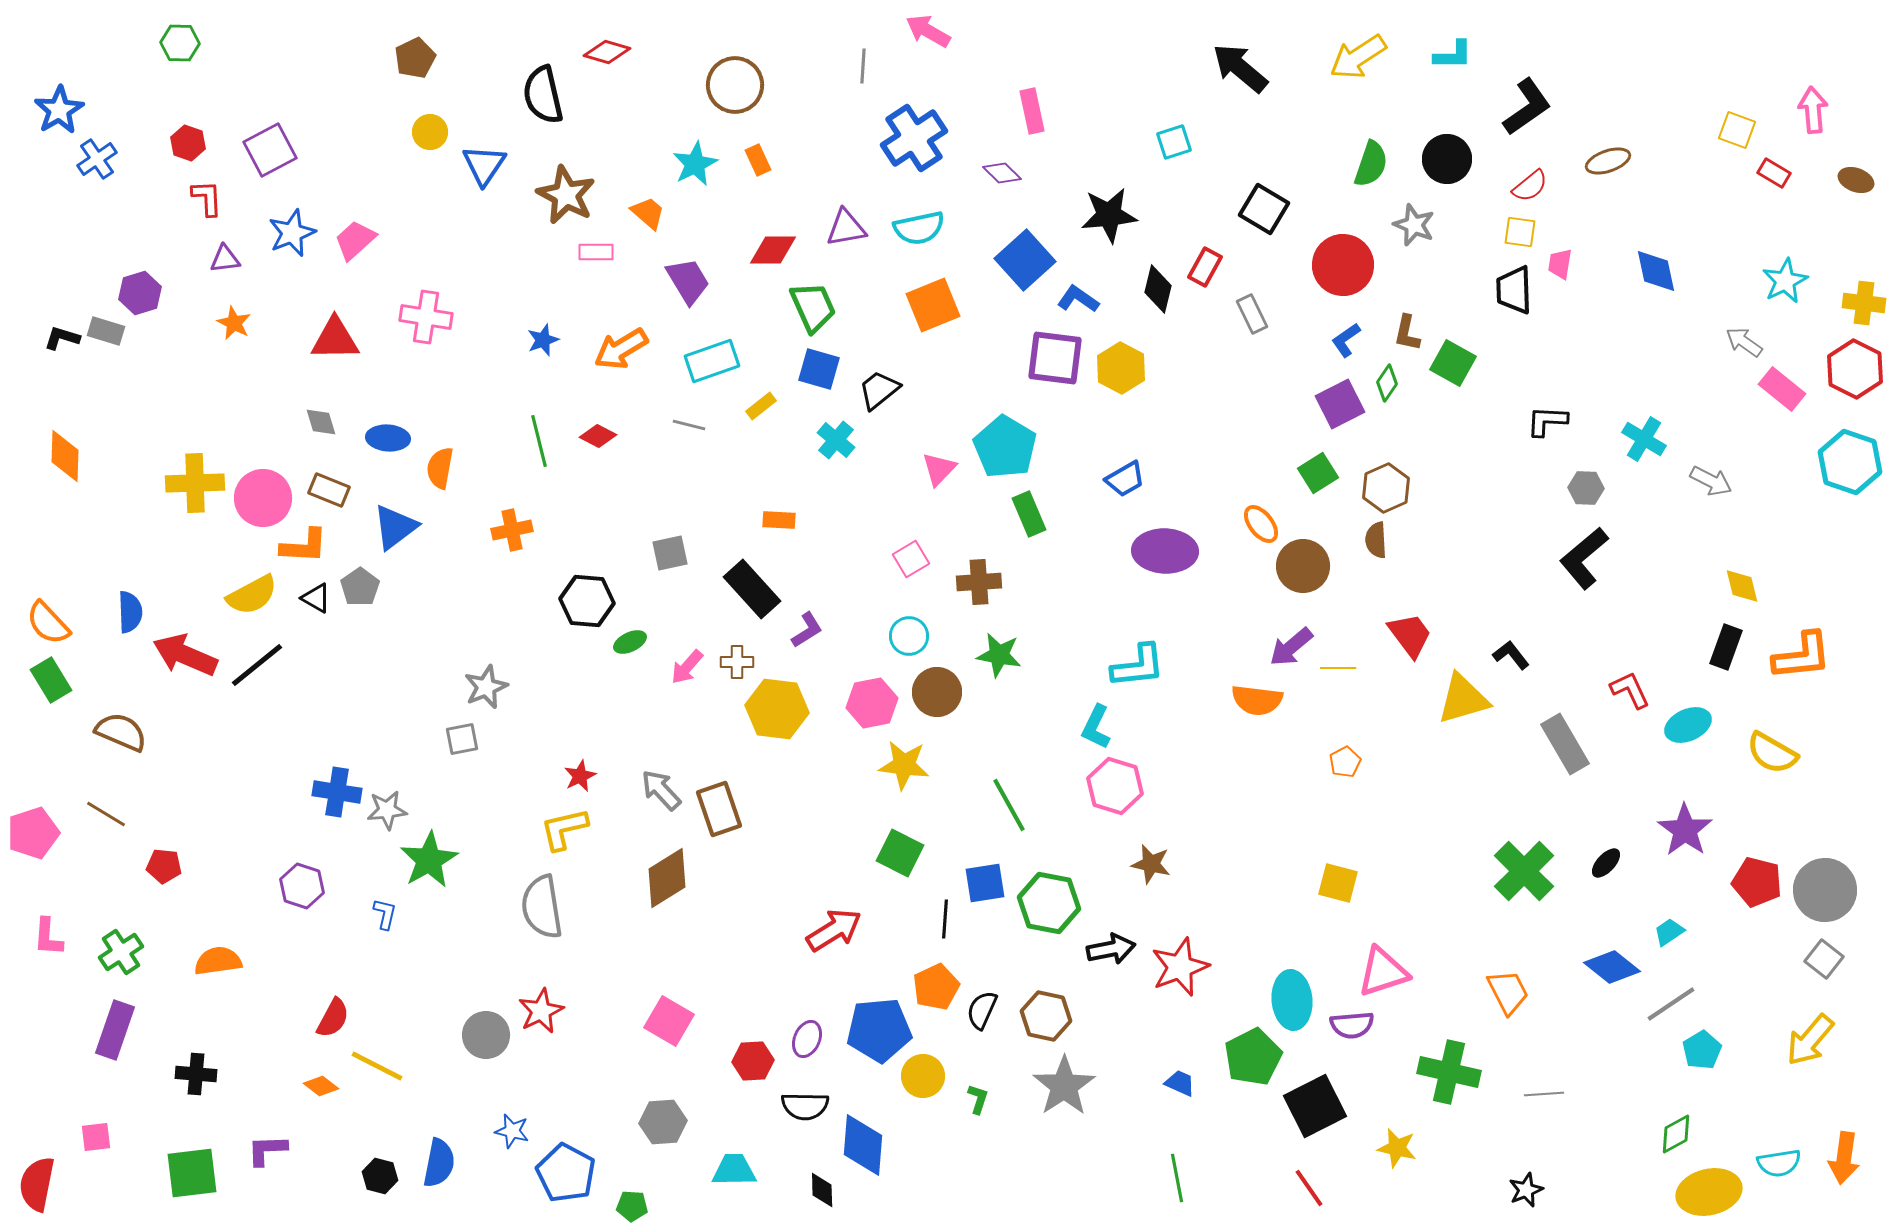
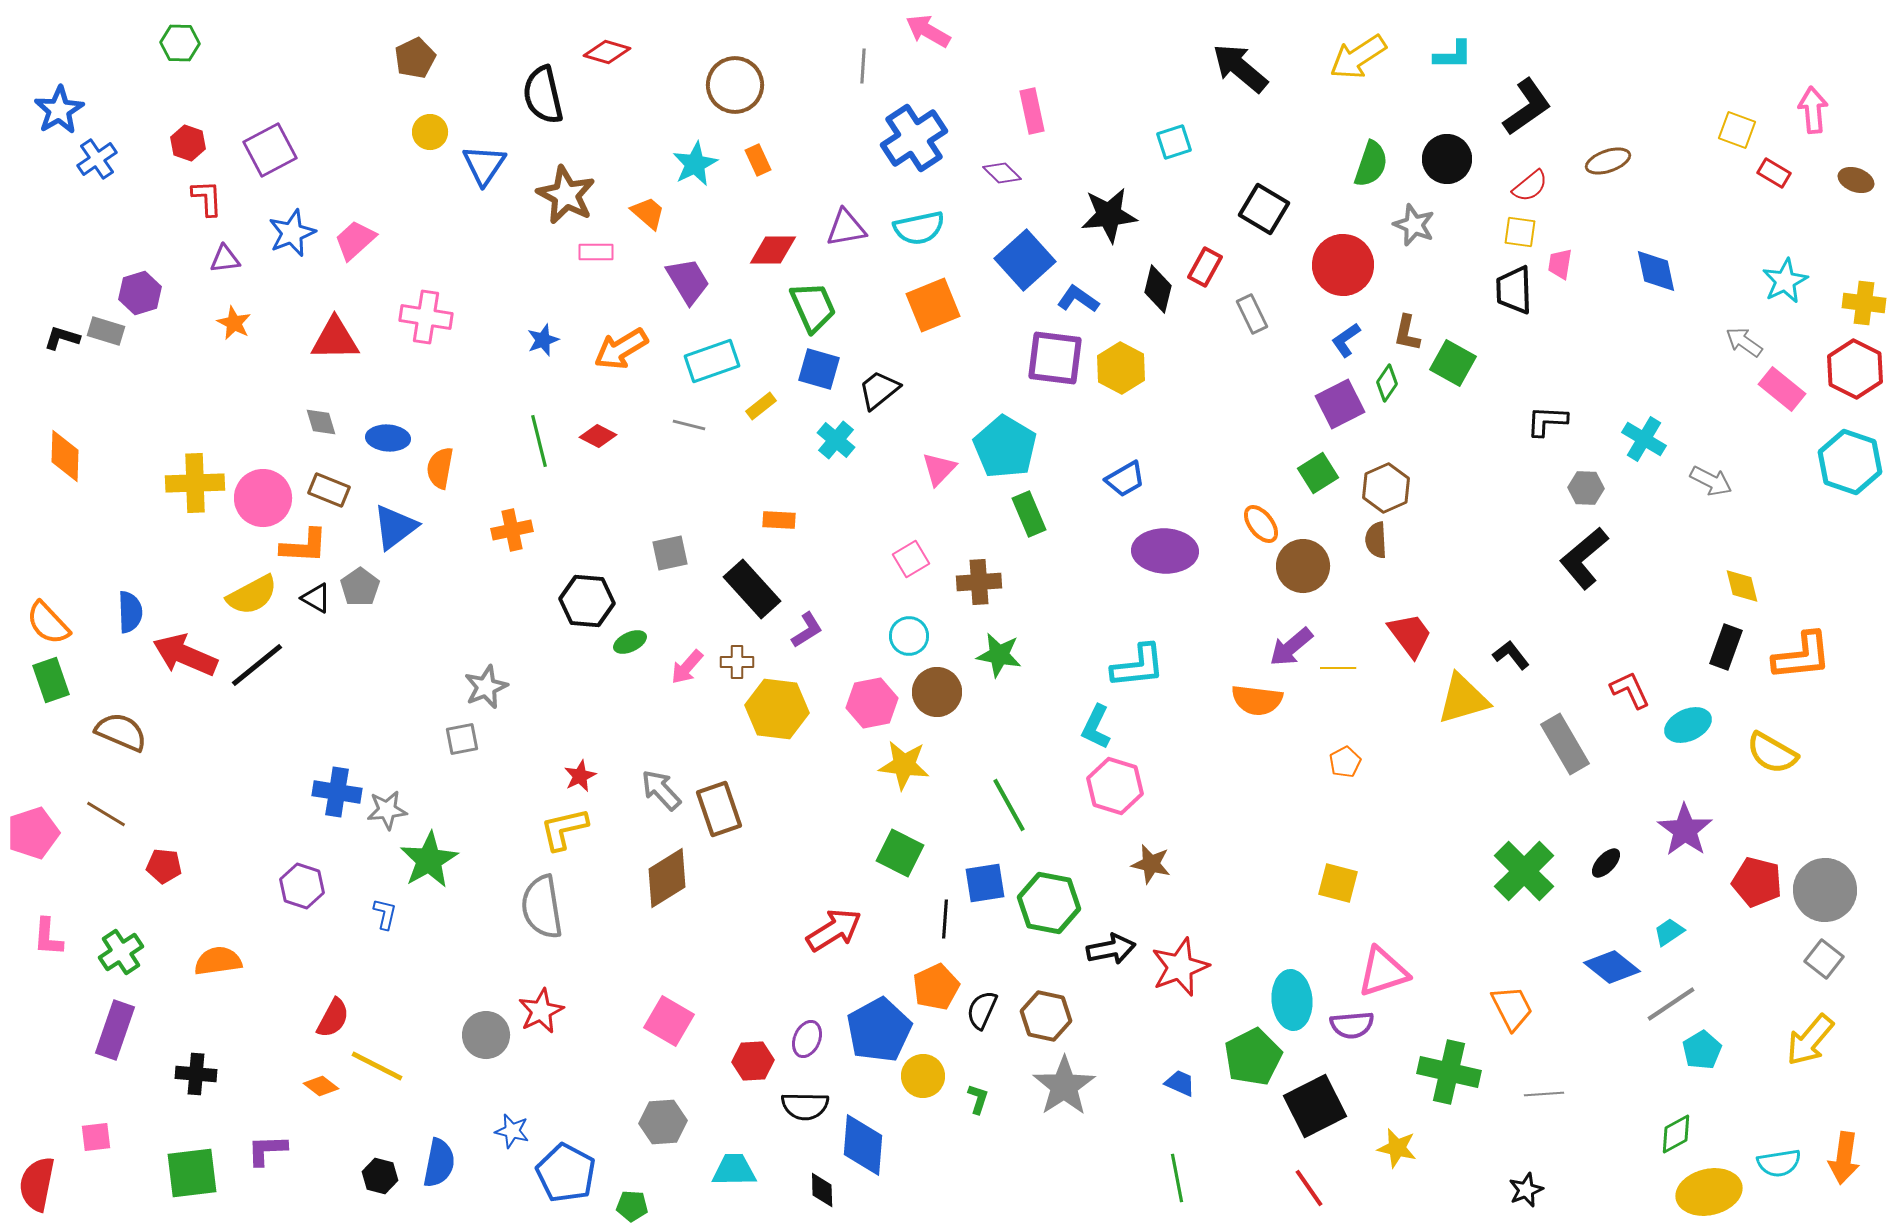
green rectangle at (51, 680): rotated 12 degrees clockwise
orange trapezoid at (1508, 992): moved 4 px right, 16 px down
blue pentagon at (879, 1030): rotated 24 degrees counterclockwise
